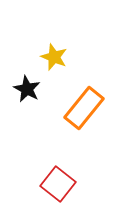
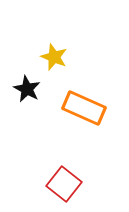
orange rectangle: rotated 75 degrees clockwise
red square: moved 6 px right
